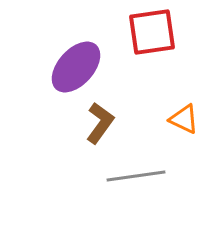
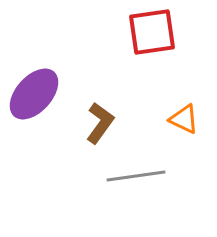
purple ellipse: moved 42 px left, 27 px down
